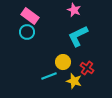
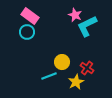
pink star: moved 1 px right, 5 px down
cyan L-shape: moved 9 px right, 10 px up
yellow circle: moved 1 px left
yellow star: moved 2 px right, 1 px down; rotated 28 degrees clockwise
